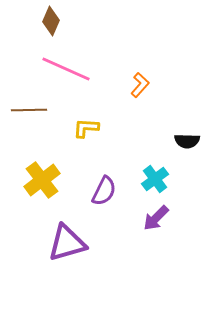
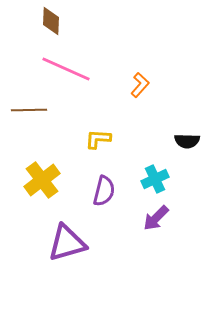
brown diamond: rotated 20 degrees counterclockwise
yellow L-shape: moved 12 px right, 11 px down
cyan cross: rotated 12 degrees clockwise
purple semicircle: rotated 12 degrees counterclockwise
